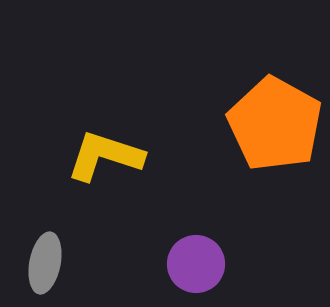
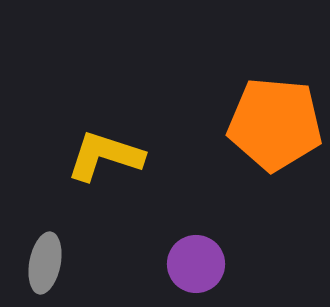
orange pentagon: rotated 24 degrees counterclockwise
